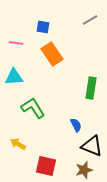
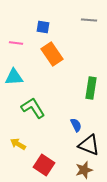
gray line: moved 1 px left; rotated 35 degrees clockwise
black triangle: moved 3 px left, 1 px up
red square: moved 2 px left, 1 px up; rotated 20 degrees clockwise
